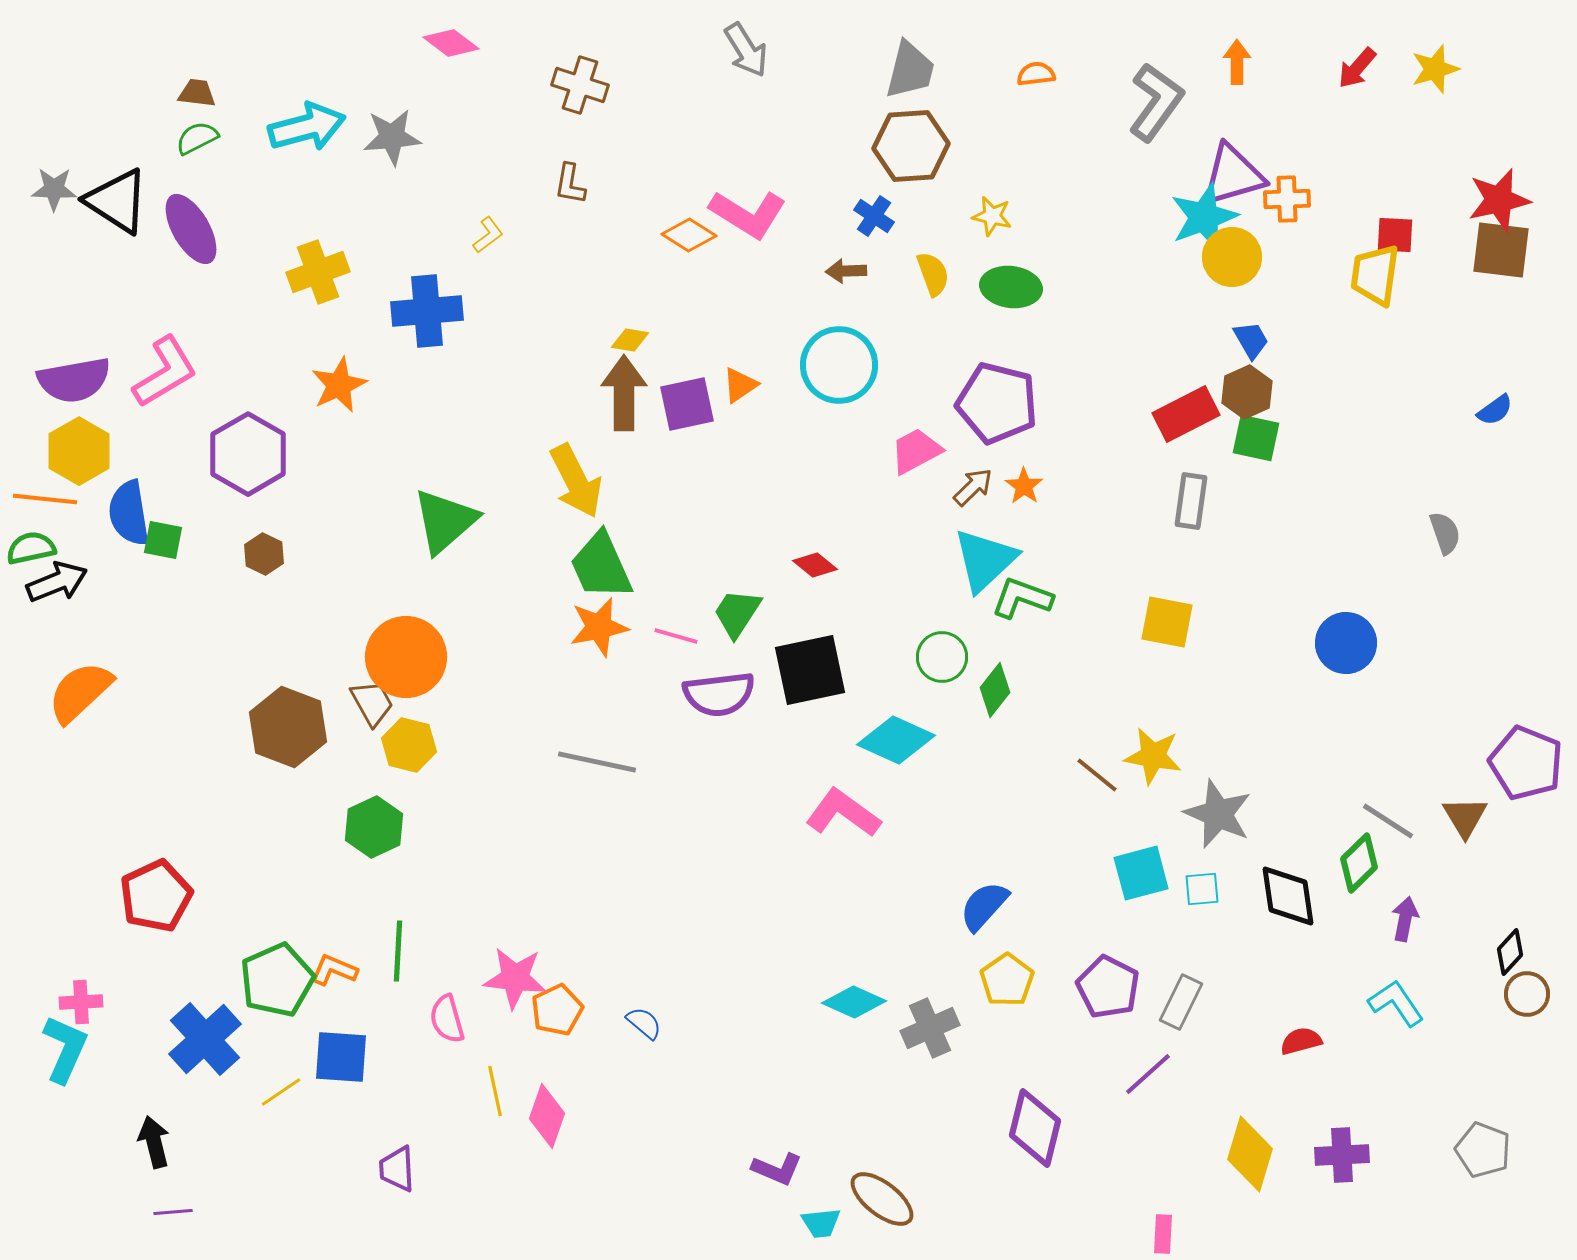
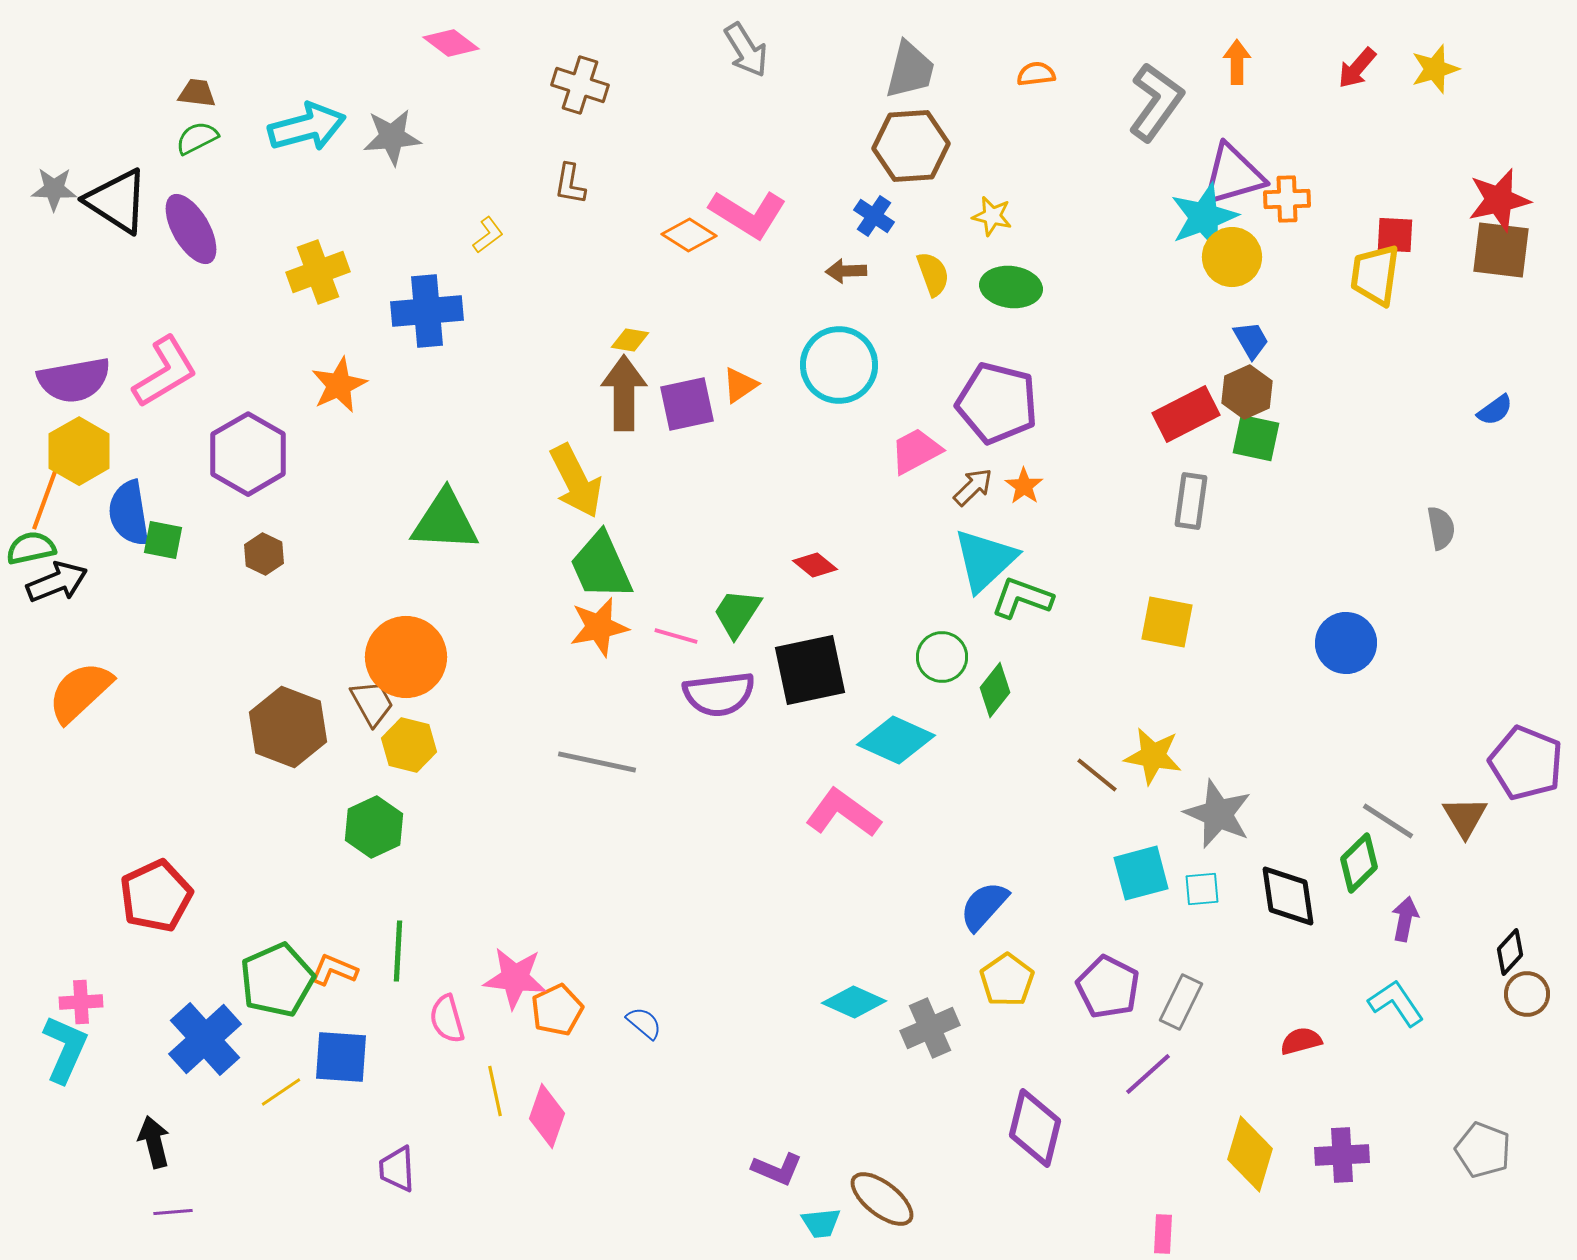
orange line at (45, 499): rotated 76 degrees counterclockwise
green triangle at (445, 521): rotated 44 degrees clockwise
gray semicircle at (1445, 533): moved 4 px left, 5 px up; rotated 9 degrees clockwise
